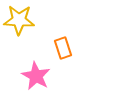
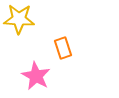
yellow star: moved 1 px up
